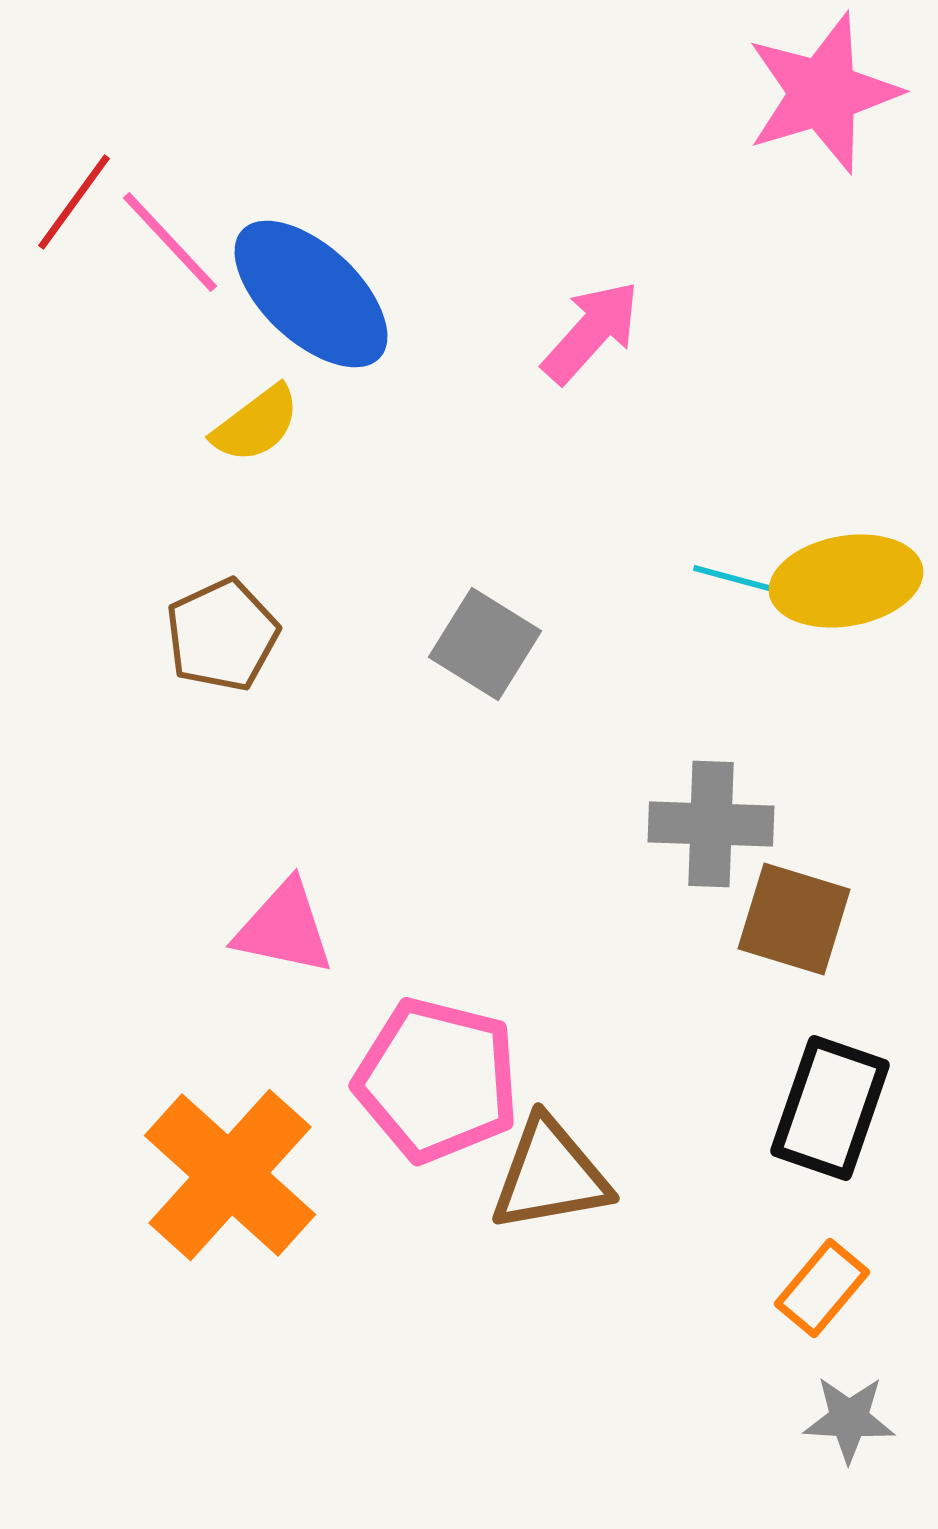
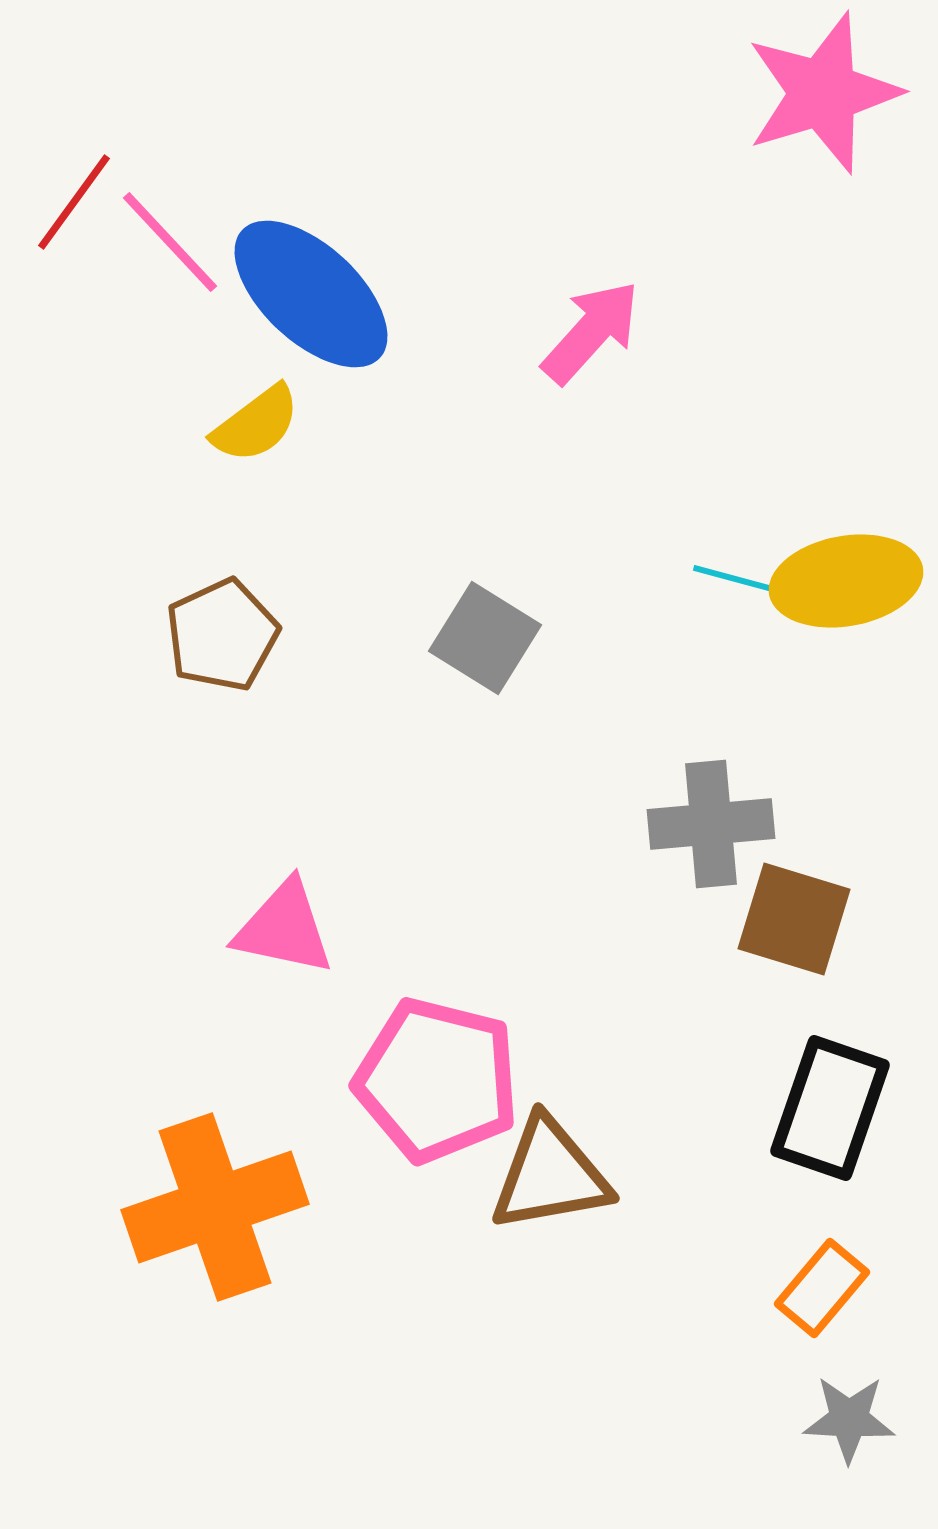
gray square: moved 6 px up
gray cross: rotated 7 degrees counterclockwise
orange cross: moved 15 px left, 32 px down; rotated 29 degrees clockwise
